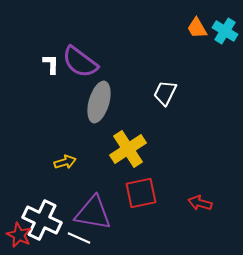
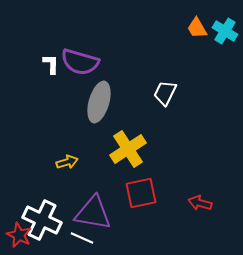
purple semicircle: rotated 21 degrees counterclockwise
yellow arrow: moved 2 px right
white line: moved 3 px right
